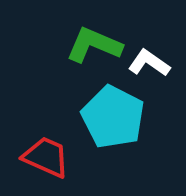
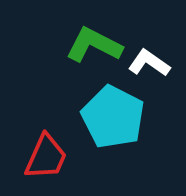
green L-shape: rotated 4 degrees clockwise
red trapezoid: rotated 90 degrees clockwise
